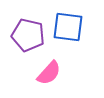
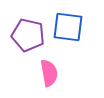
pink semicircle: rotated 52 degrees counterclockwise
